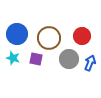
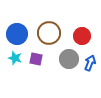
brown circle: moved 5 px up
cyan star: moved 2 px right
